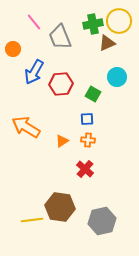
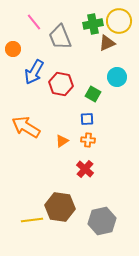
red hexagon: rotated 15 degrees clockwise
